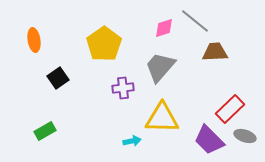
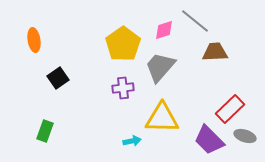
pink diamond: moved 2 px down
yellow pentagon: moved 19 px right
green rectangle: rotated 40 degrees counterclockwise
